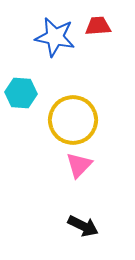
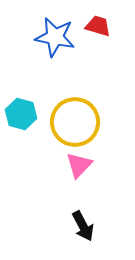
red trapezoid: rotated 20 degrees clockwise
cyan hexagon: moved 21 px down; rotated 12 degrees clockwise
yellow circle: moved 2 px right, 2 px down
black arrow: rotated 36 degrees clockwise
